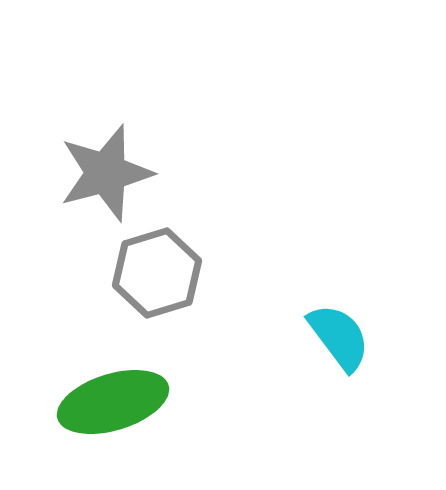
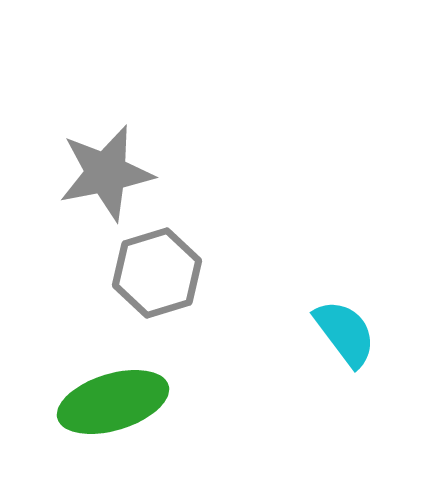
gray star: rotated 4 degrees clockwise
cyan semicircle: moved 6 px right, 4 px up
